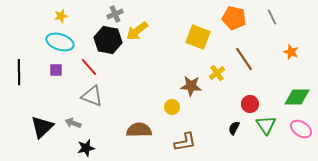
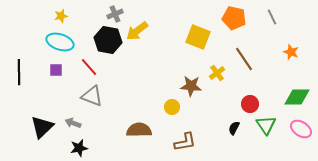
black star: moved 7 px left
